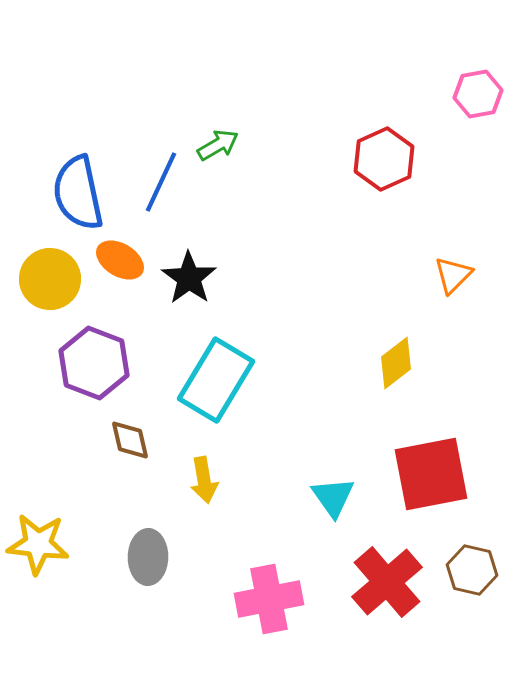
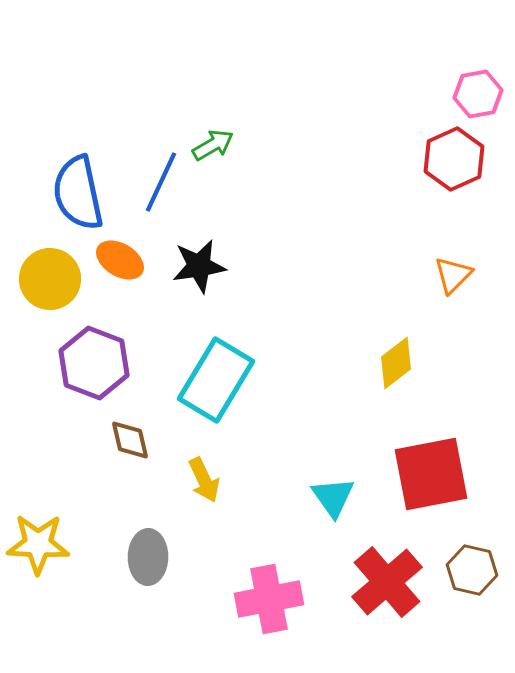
green arrow: moved 5 px left
red hexagon: moved 70 px right
black star: moved 10 px right, 12 px up; rotated 28 degrees clockwise
yellow arrow: rotated 15 degrees counterclockwise
yellow star: rotated 4 degrees counterclockwise
